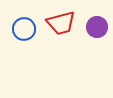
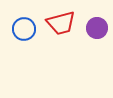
purple circle: moved 1 px down
